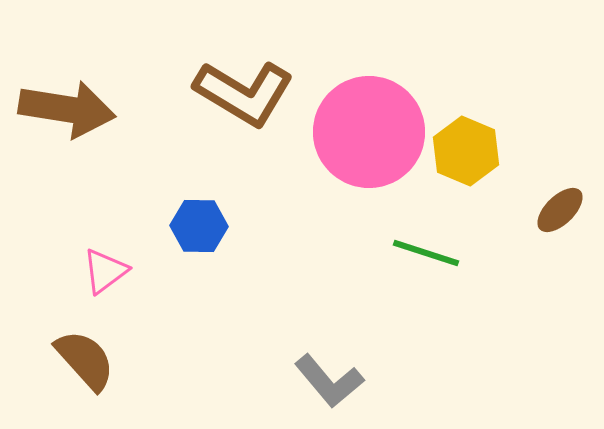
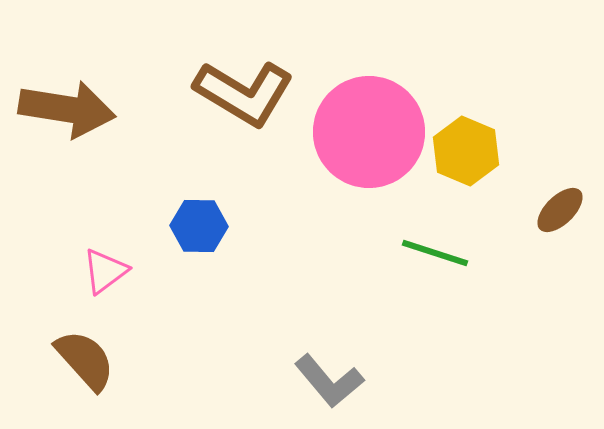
green line: moved 9 px right
